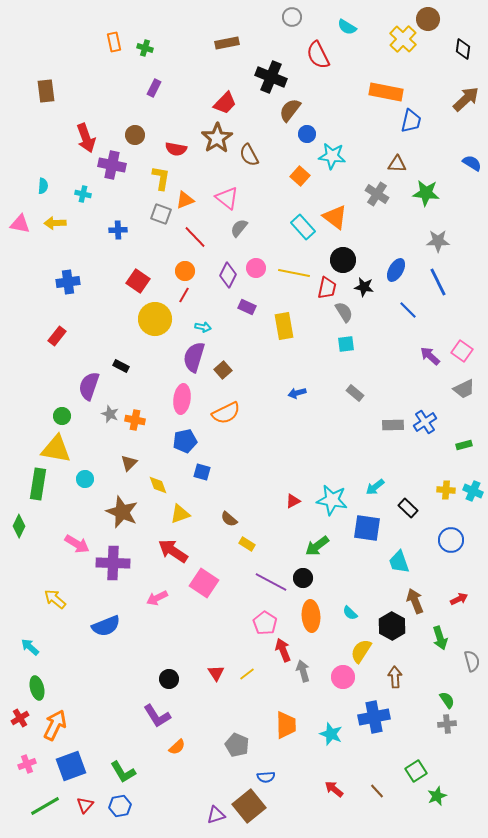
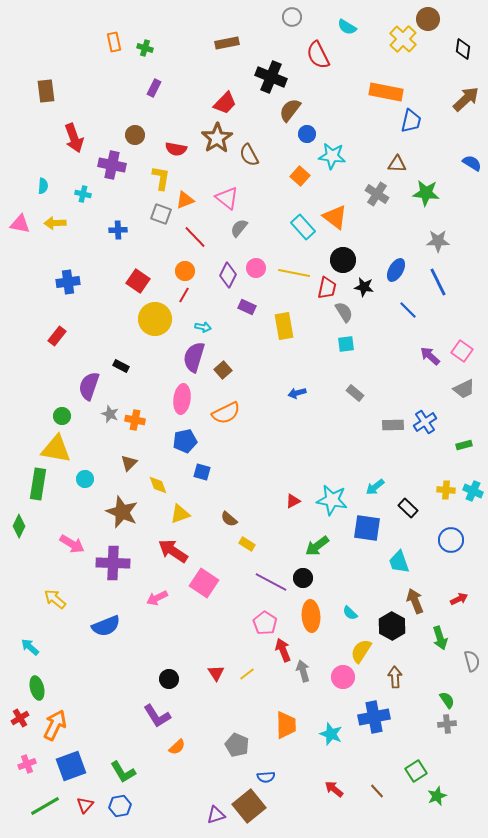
red arrow at (86, 138): moved 12 px left
pink arrow at (77, 544): moved 5 px left
